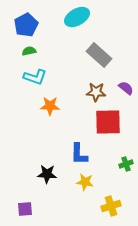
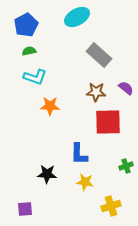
green cross: moved 2 px down
